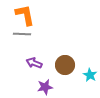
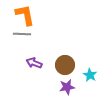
purple star: moved 22 px right
